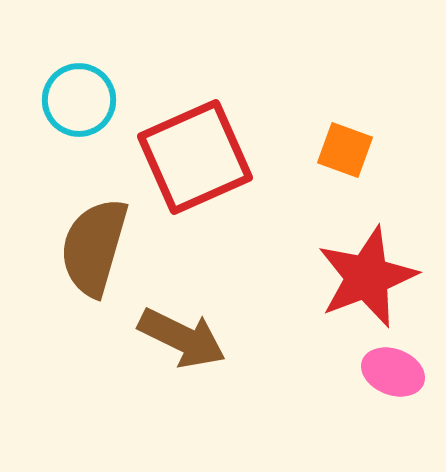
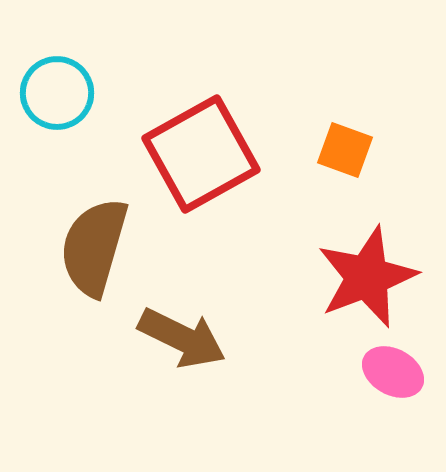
cyan circle: moved 22 px left, 7 px up
red square: moved 6 px right, 3 px up; rotated 5 degrees counterclockwise
pink ellipse: rotated 8 degrees clockwise
